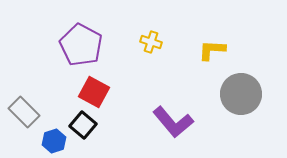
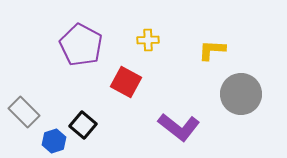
yellow cross: moved 3 px left, 2 px up; rotated 20 degrees counterclockwise
red square: moved 32 px right, 10 px up
purple L-shape: moved 6 px right, 5 px down; rotated 12 degrees counterclockwise
